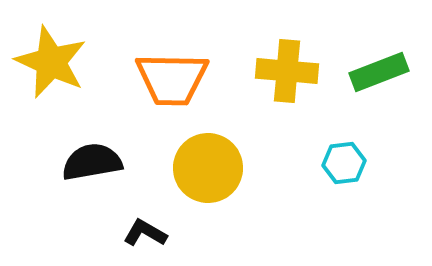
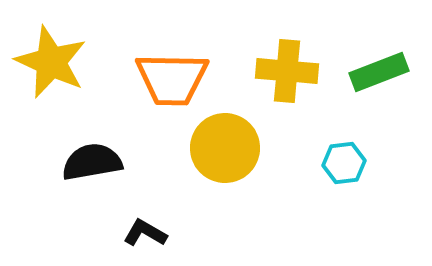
yellow circle: moved 17 px right, 20 px up
